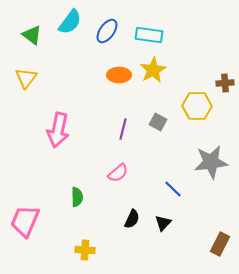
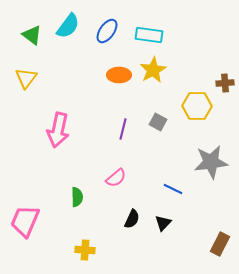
cyan semicircle: moved 2 px left, 4 px down
pink semicircle: moved 2 px left, 5 px down
blue line: rotated 18 degrees counterclockwise
